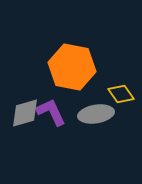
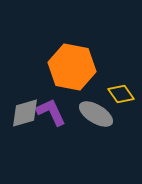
gray ellipse: rotated 40 degrees clockwise
